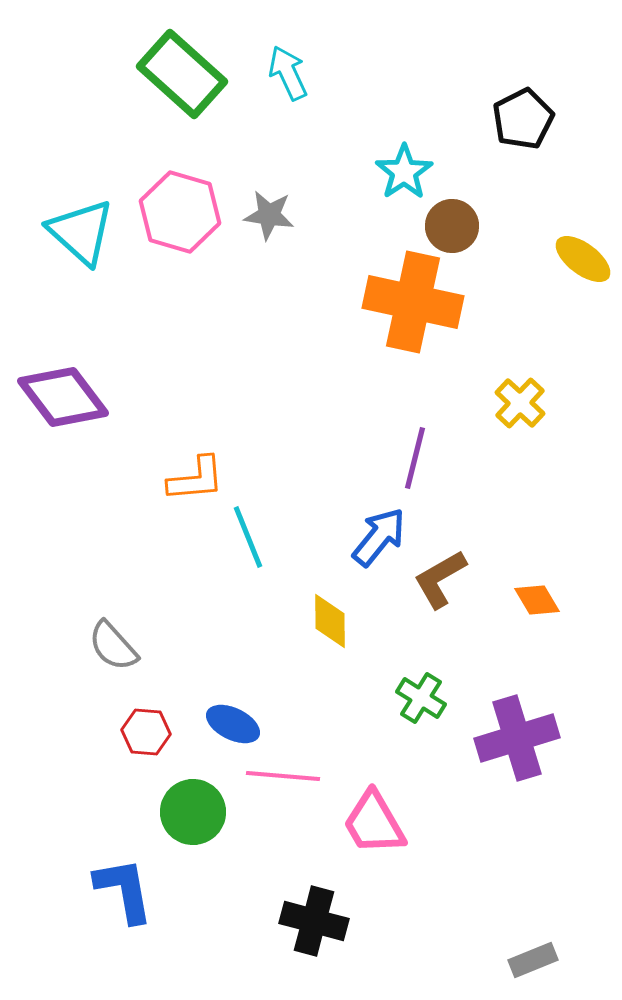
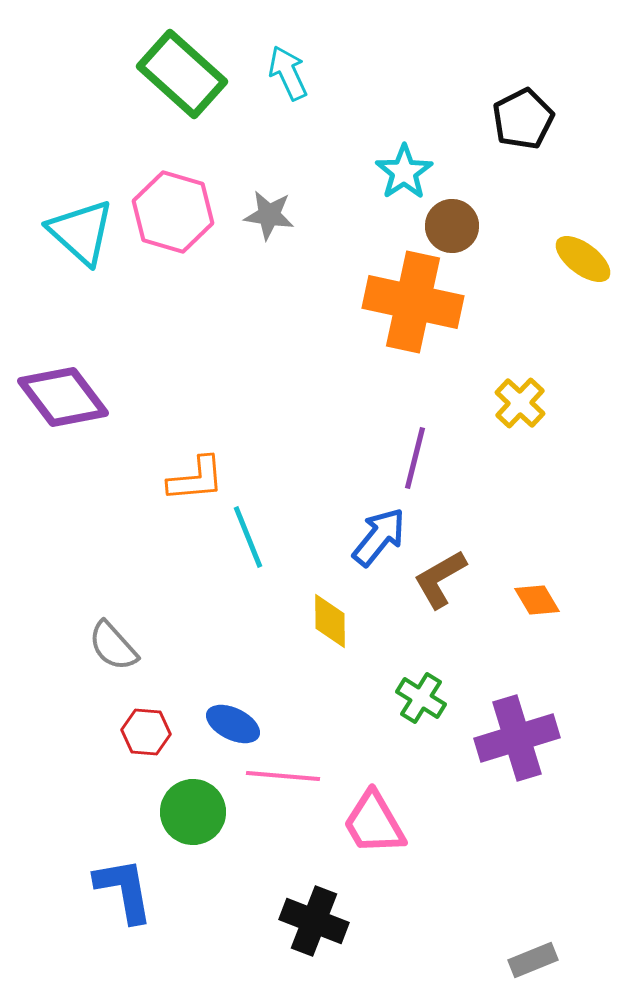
pink hexagon: moved 7 px left
black cross: rotated 6 degrees clockwise
